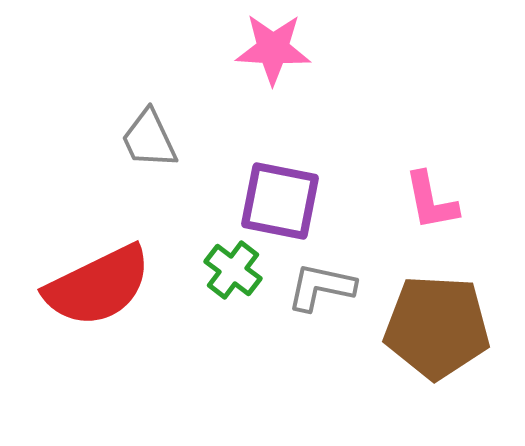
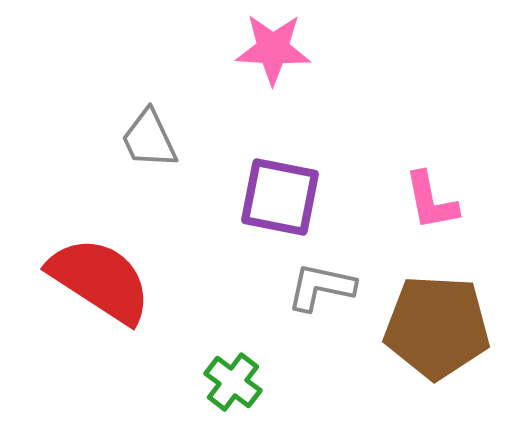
purple square: moved 4 px up
green cross: moved 112 px down
red semicircle: moved 2 px right, 6 px up; rotated 121 degrees counterclockwise
